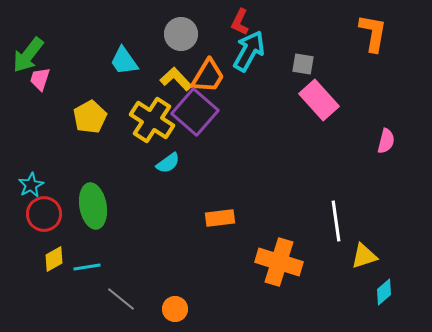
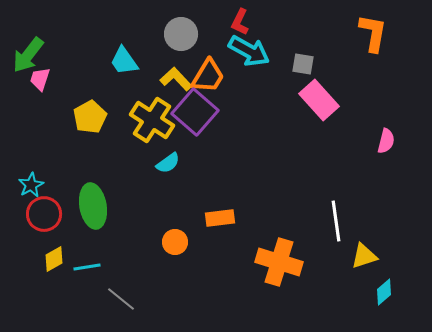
cyan arrow: rotated 90 degrees clockwise
orange circle: moved 67 px up
